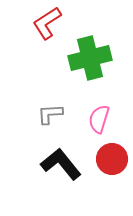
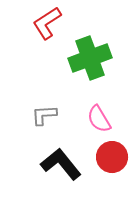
green cross: rotated 6 degrees counterclockwise
gray L-shape: moved 6 px left, 1 px down
pink semicircle: rotated 48 degrees counterclockwise
red circle: moved 2 px up
